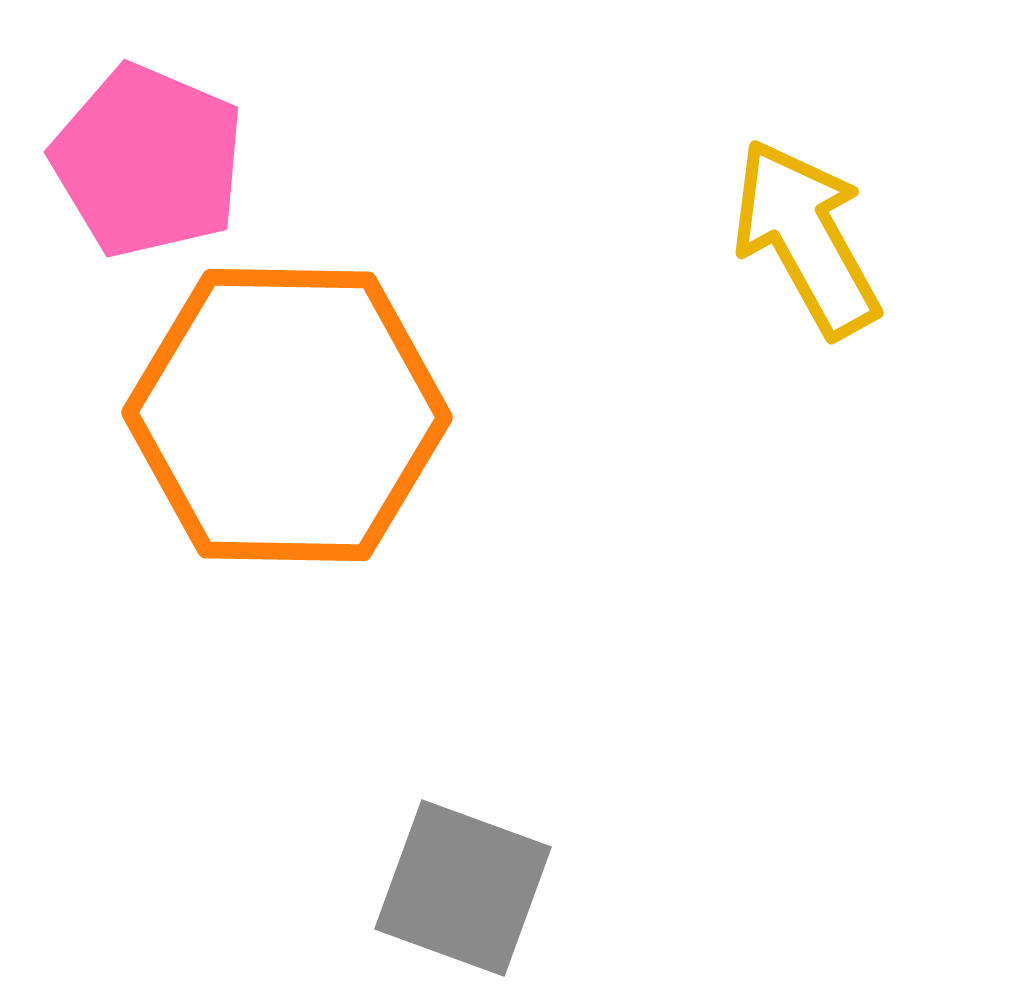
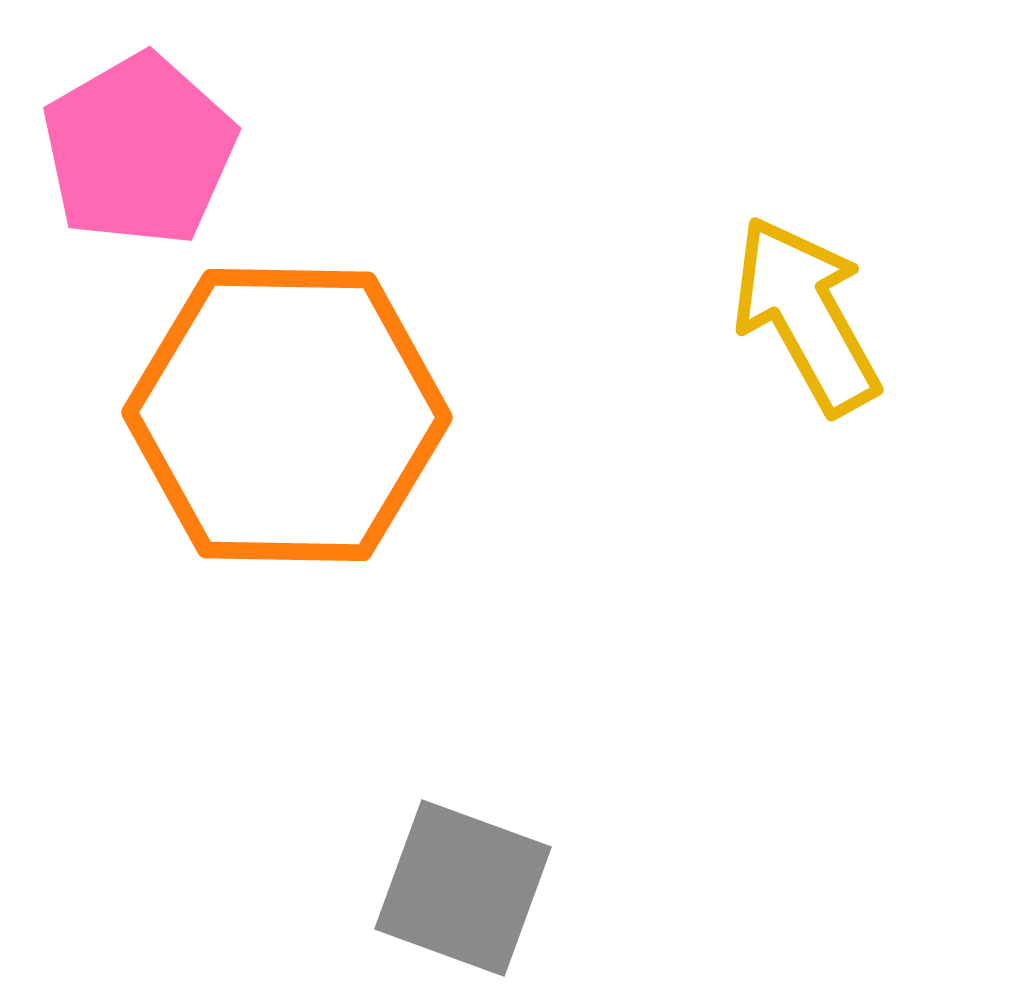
pink pentagon: moved 9 px left, 11 px up; rotated 19 degrees clockwise
yellow arrow: moved 77 px down
